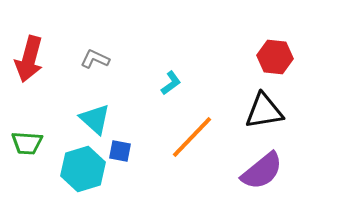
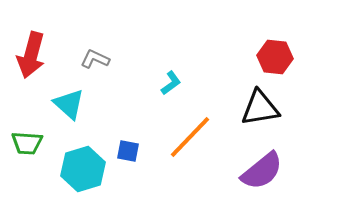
red arrow: moved 2 px right, 4 px up
black triangle: moved 4 px left, 3 px up
cyan triangle: moved 26 px left, 15 px up
orange line: moved 2 px left
blue square: moved 8 px right
